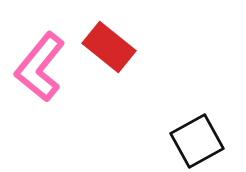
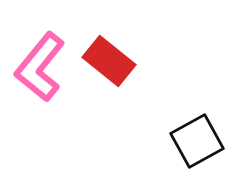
red rectangle: moved 14 px down
